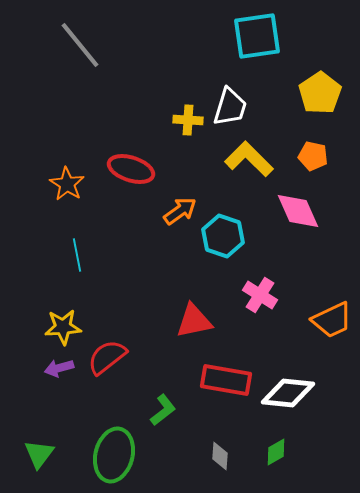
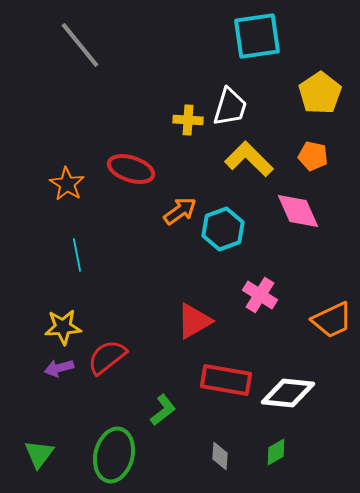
cyan hexagon: moved 7 px up; rotated 21 degrees clockwise
red triangle: rotated 18 degrees counterclockwise
